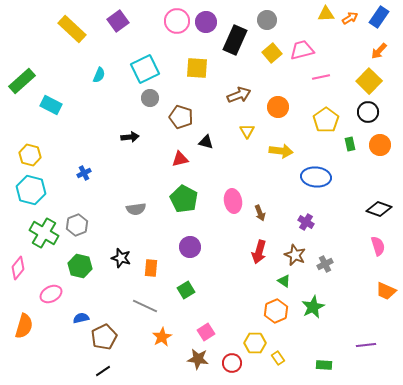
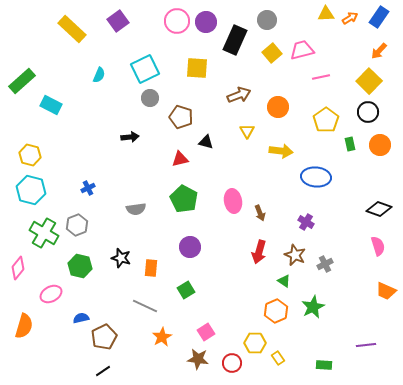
blue cross at (84, 173): moved 4 px right, 15 px down
